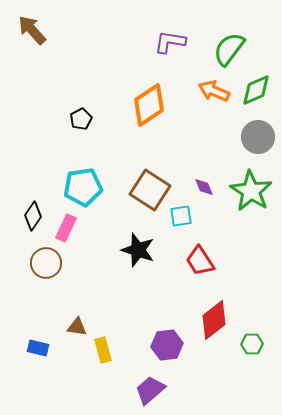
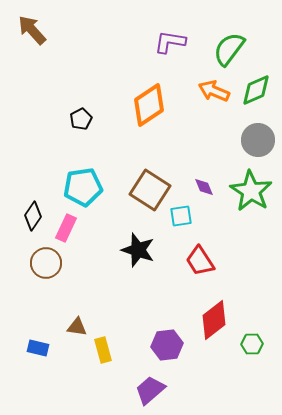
gray circle: moved 3 px down
